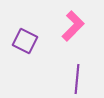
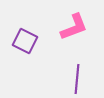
pink L-shape: moved 1 px right, 1 px down; rotated 24 degrees clockwise
